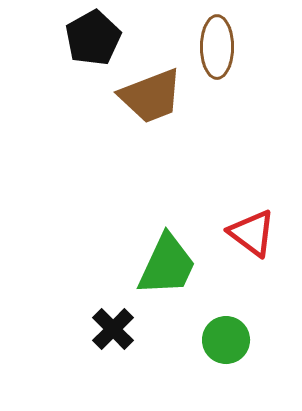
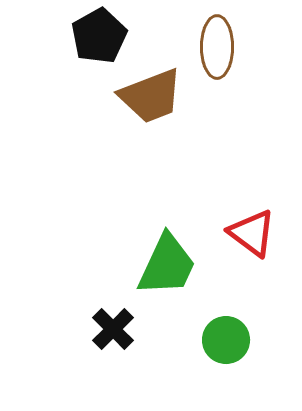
black pentagon: moved 6 px right, 2 px up
